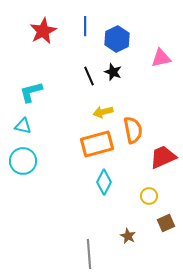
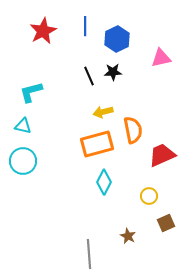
black star: rotated 24 degrees counterclockwise
red trapezoid: moved 1 px left, 2 px up
